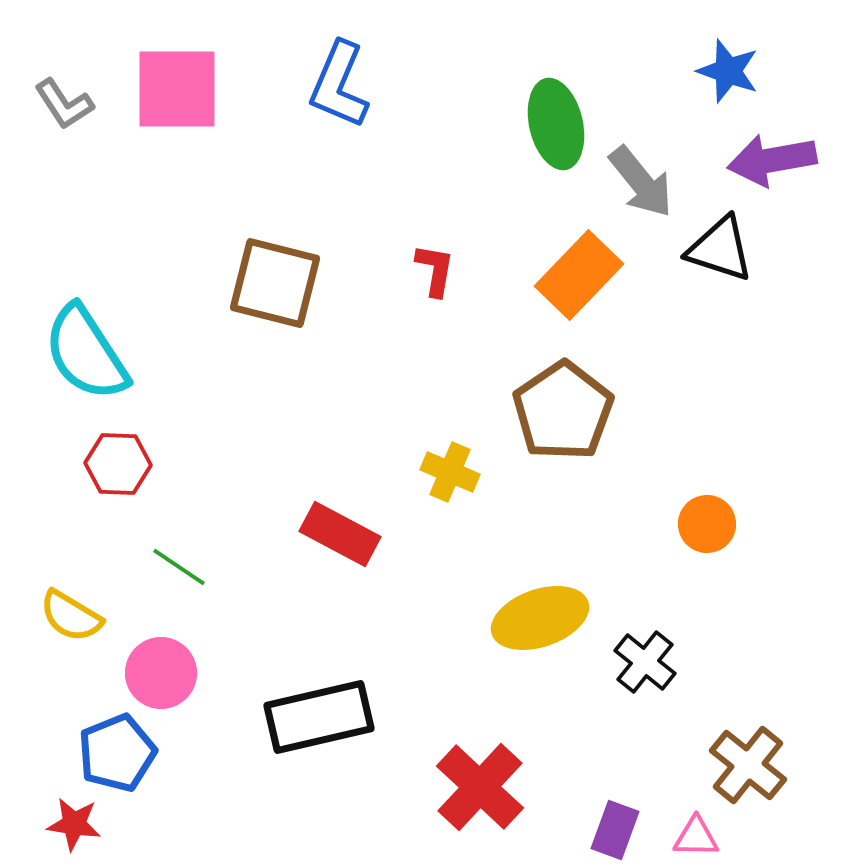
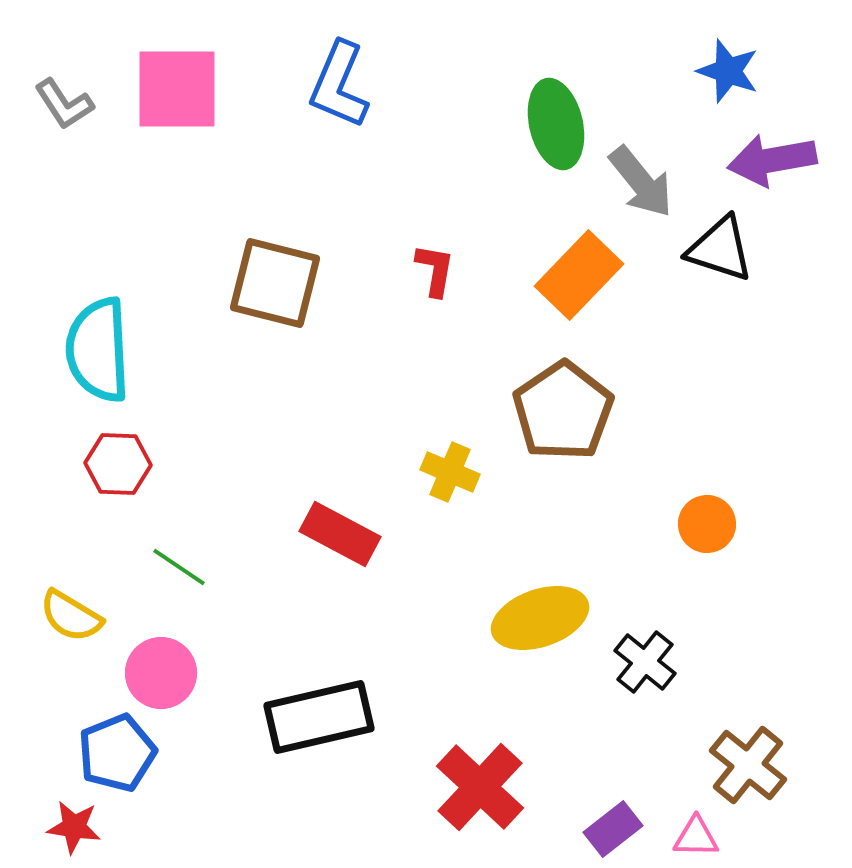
cyan semicircle: moved 12 px right, 3 px up; rotated 30 degrees clockwise
red star: moved 3 px down
purple rectangle: moved 2 px left, 1 px up; rotated 32 degrees clockwise
